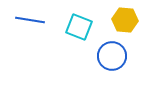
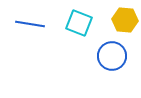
blue line: moved 4 px down
cyan square: moved 4 px up
